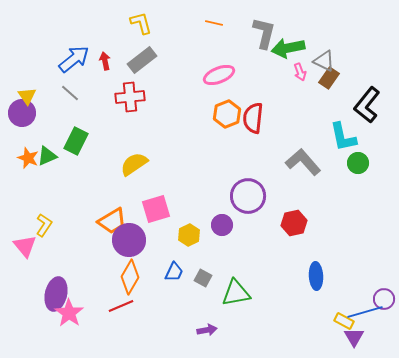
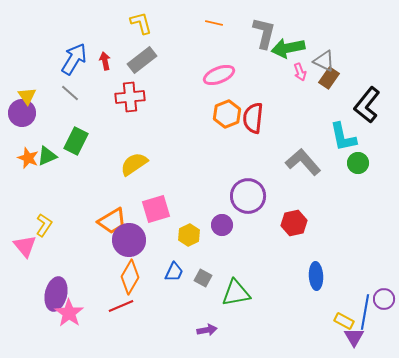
blue arrow at (74, 59): rotated 20 degrees counterclockwise
blue line at (365, 312): rotated 64 degrees counterclockwise
